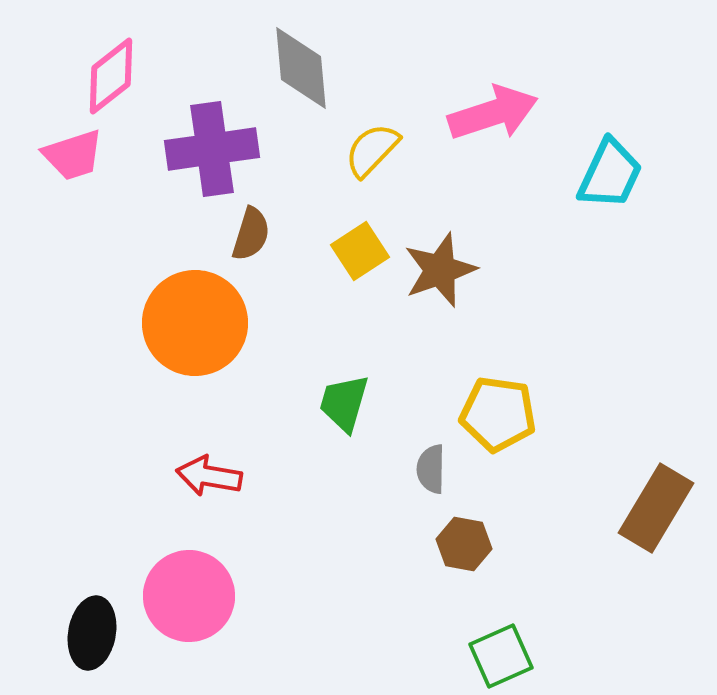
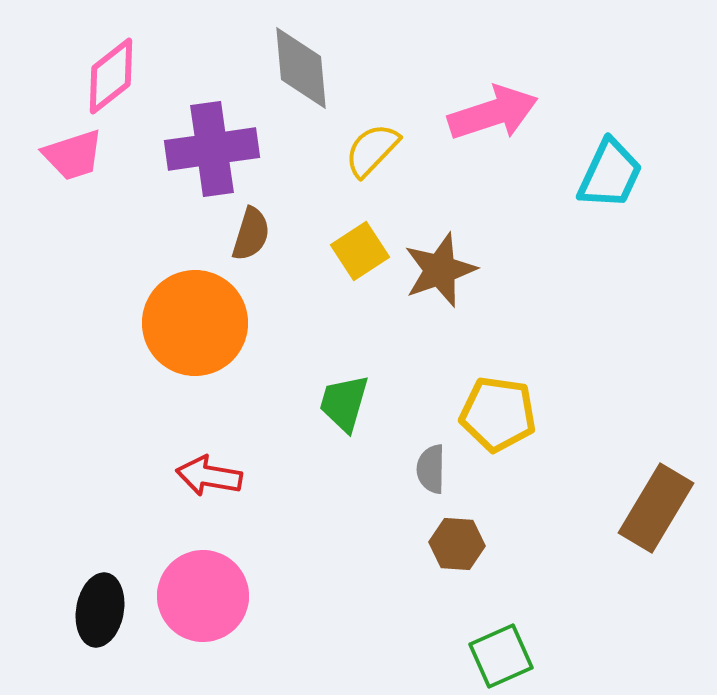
brown hexagon: moved 7 px left; rotated 6 degrees counterclockwise
pink circle: moved 14 px right
black ellipse: moved 8 px right, 23 px up
